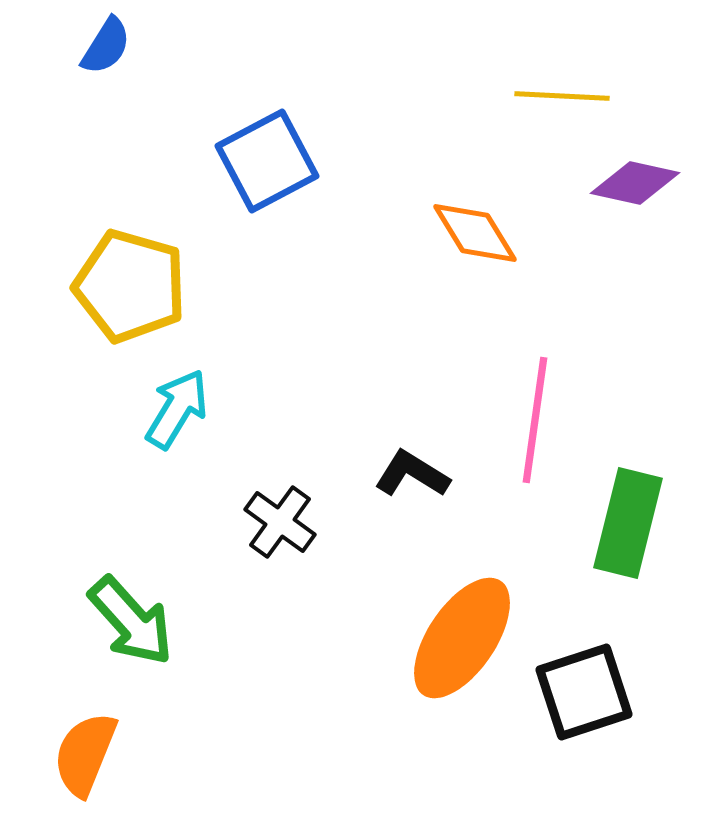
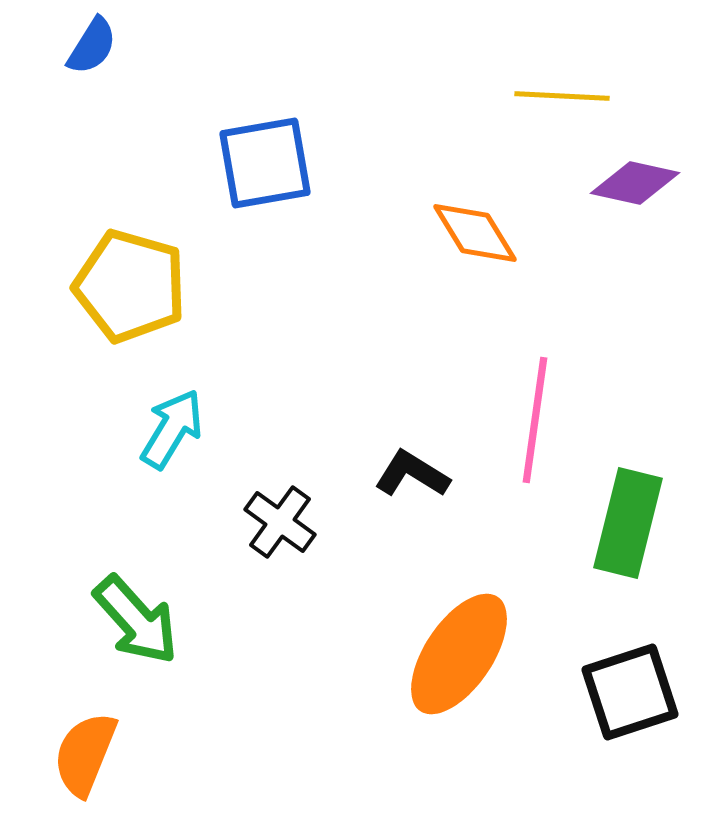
blue semicircle: moved 14 px left
blue square: moved 2 px left, 2 px down; rotated 18 degrees clockwise
cyan arrow: moved 5 px left, 20 px down
green arrow: moved 5 px right, 1 px up
orange ellipse: moved 3 px left, 16 px down
black square: moved 46 px right
